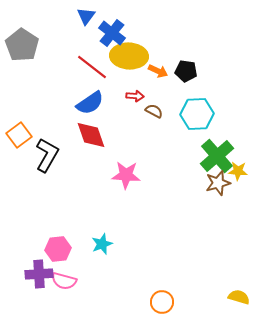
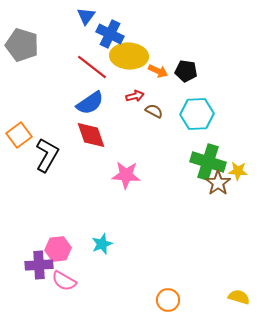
blue cross: moved 2 px left, 1 px down; rotated 12 degrees counterclockwise
gray pentagon: rotated 16 degrees counterclockwise
red arrow: rotated 18 degrees counterclockwise
green cross: moved 9 px left, 6 px down; rotated 32 degrees counterclockwise
brown star: rotated 20 degrees counterclockwise
purple cross: moved 9 px up
pink semicircle: rotated 15 degrees clockwise
orange circle: moved 6 px right, 2 px up
